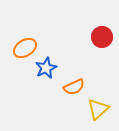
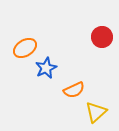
orange semicircle: moved 3 px down
yellow triangle: moved 2 px left, 3 px down
